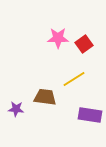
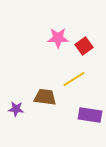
red square: moved 2 px down
